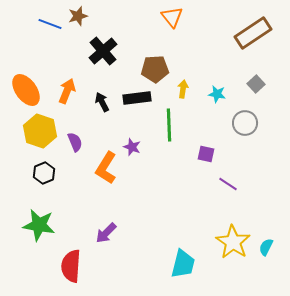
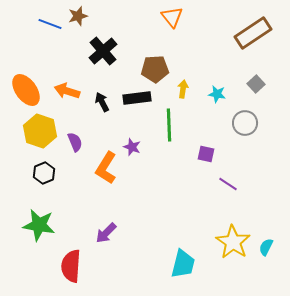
orange arrow: rotated 95 degrees counterclockwise
